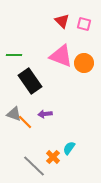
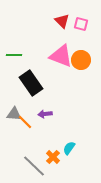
pink square: moved 3 px left
orange circle: moved 3 px left, 3 px up
black rectangle: moved 1 px right, 2 px down
gray triangle: rotated 14 degrees counterclockwise
